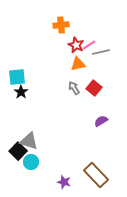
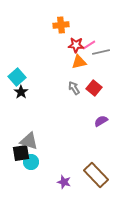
red star: rotated 21 degrees counterclockwise
orange triangle: moved 1 px right, 2 px up
cyan square: rotated 36 degrees counterclockwise
black square: moved 3 px right, 2 px down; rotated 36 degrees clockwise
